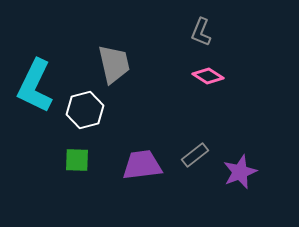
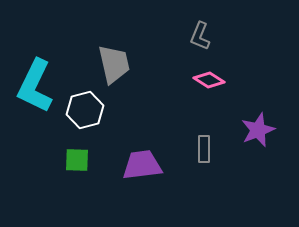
gray L-shape: moved 1 px left, 4 px down
pink diamond: moved 1 px right, 4 px down
gray rectangle: moved 9 px right, 6 px up; rotated 52 degrees counterclockwise
purple star: moved 18 px right, 42 px up
